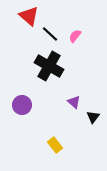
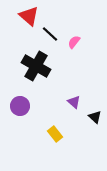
pink semicircle: moved 1 px left, 6 px down
black cross: moved 13 px left
purple circle: moved 2 px left, 1 px down
black triangle: moved 2 px right; rotated 24 degrees counterclockwise
yellow rectangle: moved 11 px up
